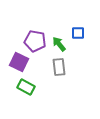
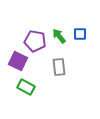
blue square: moved 2 px right, 1 px down
green arrow: moved 8 px up
purple square: moved 1 px left, 1 px up
